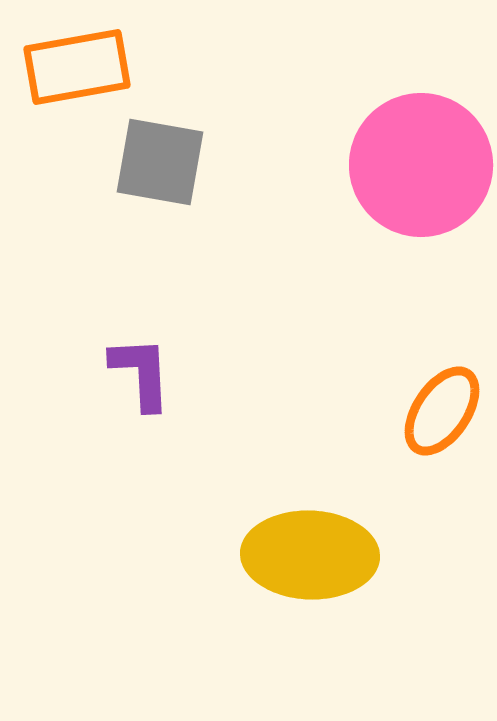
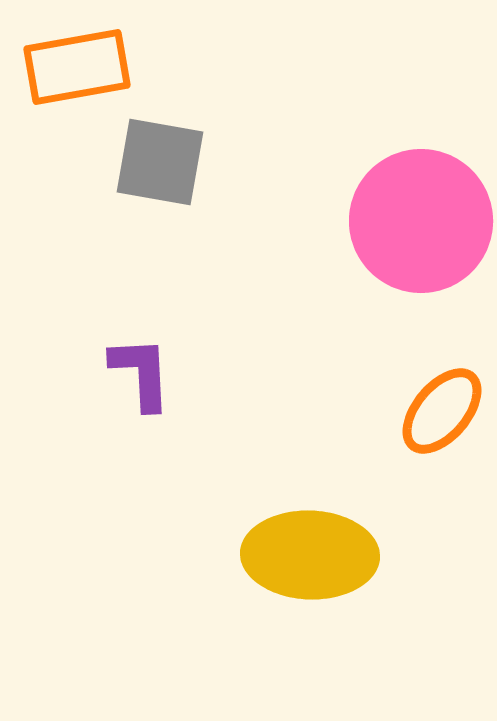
pink circle: moved 56 px down
orange ellipse: rotated 6 degrees clockwise
